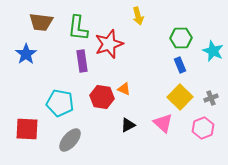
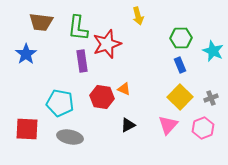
red star: moved 2 px left
pink triangle: moved 5 px right, 2 px down; rotated 30 degrees clockwise
gray ellipse: moved 3 px up; rotated 60 degrees clockwise
